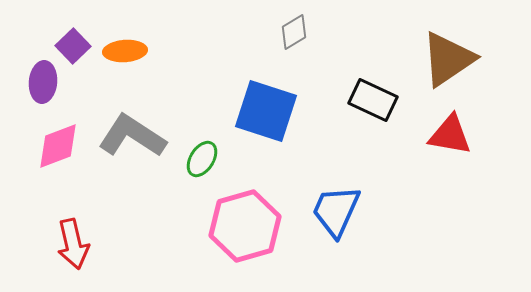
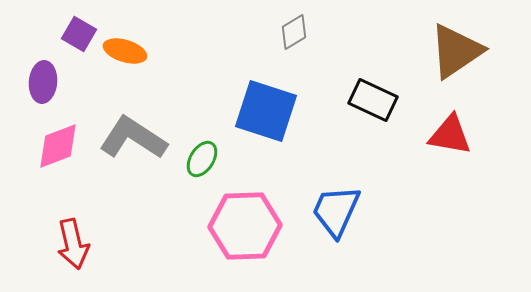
purple square: moved 6 px right, 12 px up; rotated 16 degrees counterclockwise
orange ellipse: rotated 21 degrees clockwise
brown triangle: moved 8 px right, 8 px up
gray L-shape: moved 1 px right, 2 px down
pink hexagon: rotated 14 degrees clockwise
